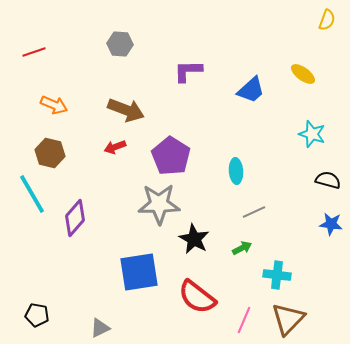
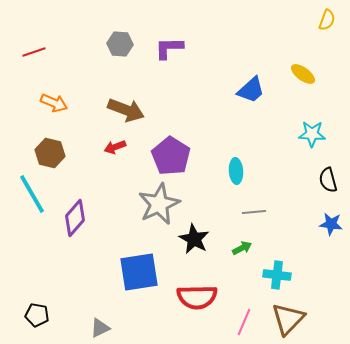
purple L-shape: moved 19 px left, 23 px up
orange arrow: moved 2 px up
cyan star: rotated 16 degrees counterclockwise
black semicircle: rotated 120 degrees counterclockwise
gray star: rotated 24 degrees counterclockwise
gray line: rotated 20 degrees clockwise
red semicircle: rotated 39 degrees counterclockwise
pink line: moved 2 px down
